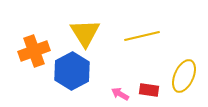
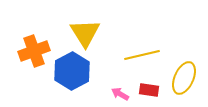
yellow line: moved 19 px down
yellow ellipse: moved 2 px down
